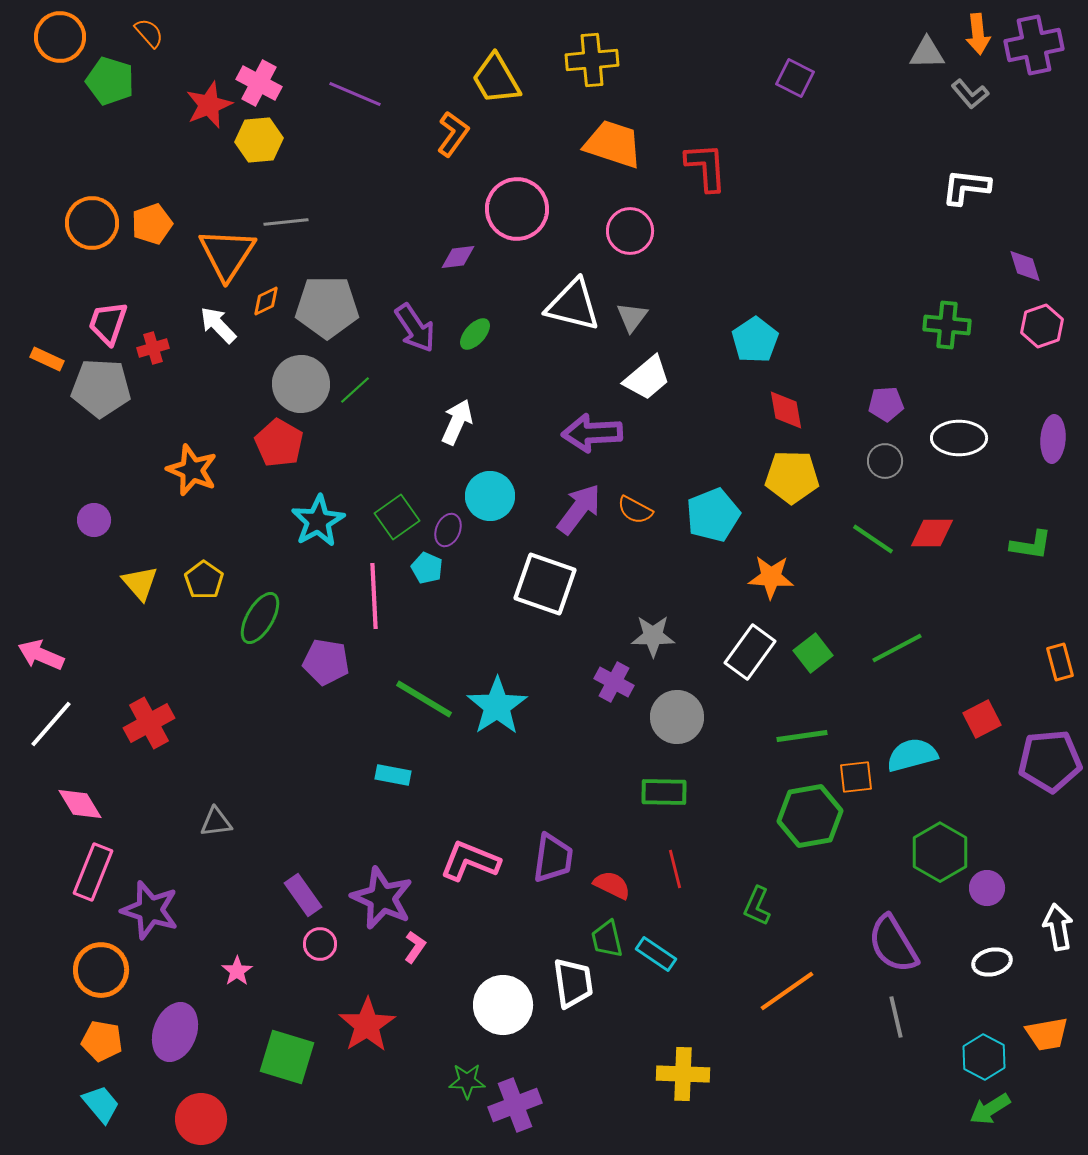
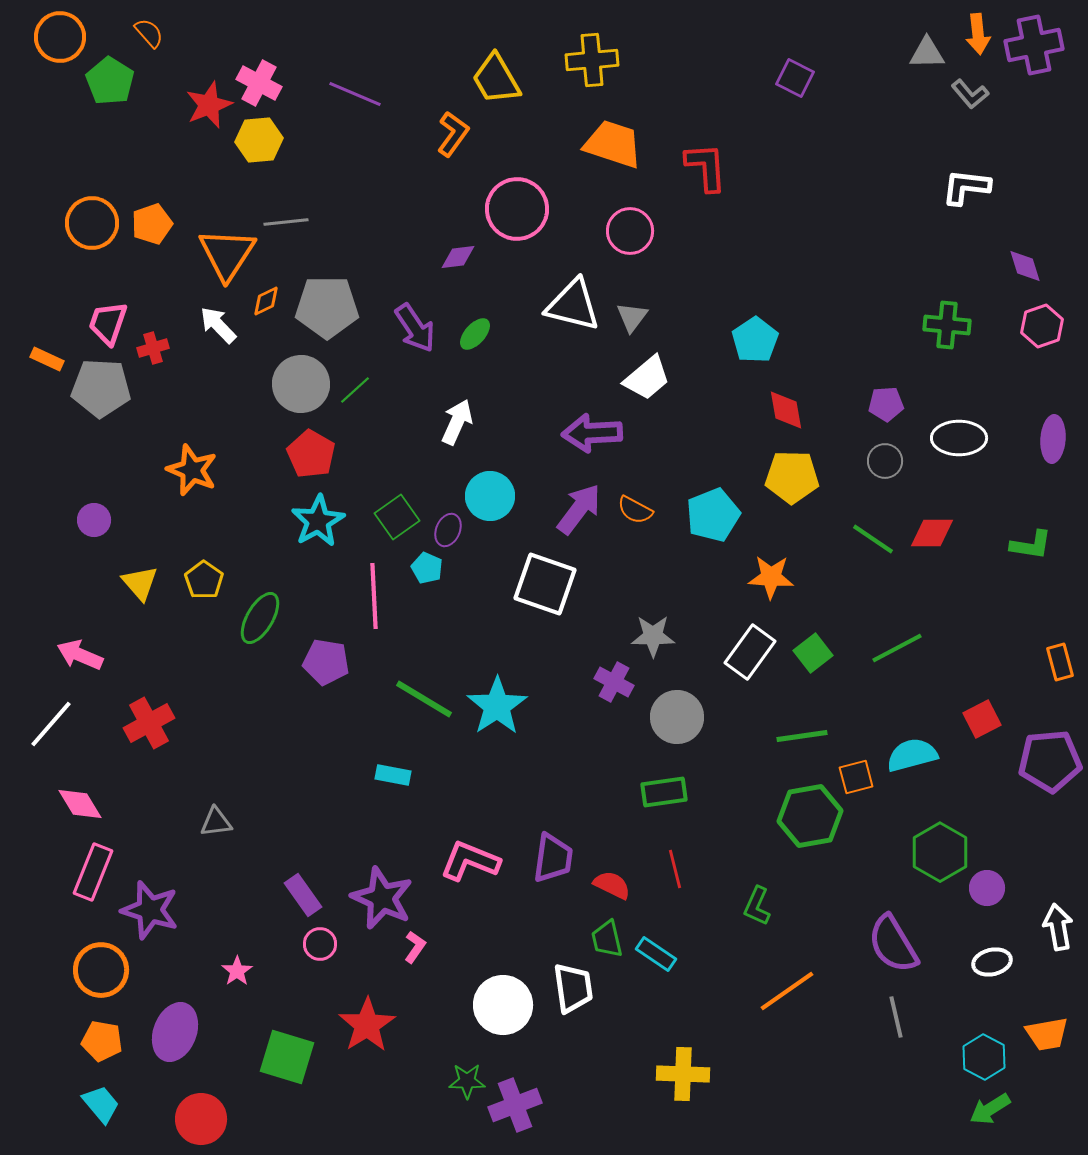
green pentagon at (110, 81): rotated 15 degrees clockwise
red pentagon at (279, 443): moved 32 px right, 11 px down
pink arrow at (41, 655): moved 39 px right
orange square at (856, 777): rotated 9 degrees counterclockwise
green rectangle at (664, 792): rotated 9 degrees counterclockwise
white trapezoid at (573, 983): moved 5 px down
